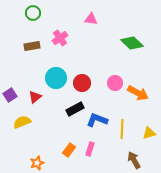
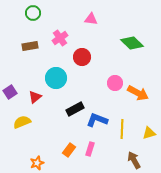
brown rectangle: moved 2 px left
red circle: moved 26 px up
purple square: moved 3 px up
